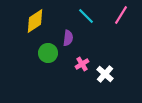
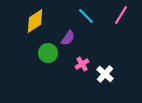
purple semicircle: rotated 28 degrees clockwise
